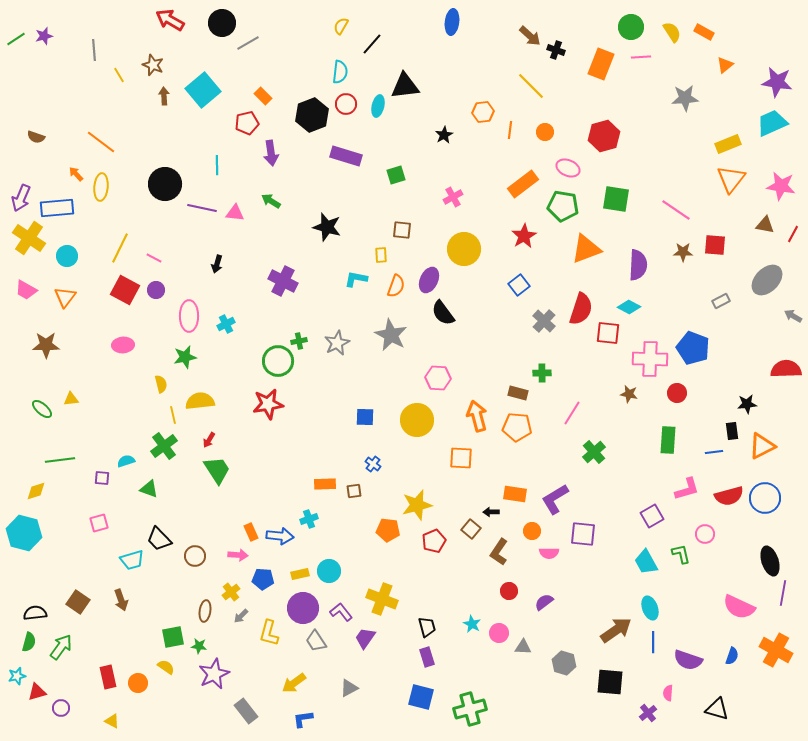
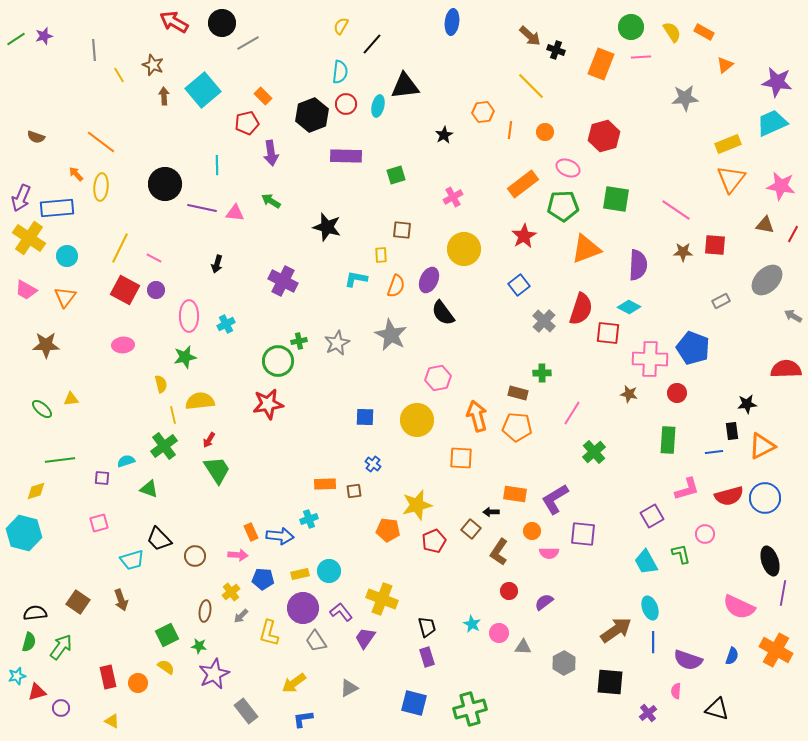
red arrow at (170, 20): moved 4 px right, 2 px down
purple rectangle at (346, 156): rotated 16 degrees counterclockwise
green pentagon at (563, 206): rotated 12 degrees counterclockwise
pink hexagon at (438, 378): rotated 15 degrees counterclockwise
green square at (173, 637): moved 6 px left, 2 px up; rotated 15 degrees counterclockwise
gray hexagon at (564, 663): rotated 15 degrees clockwise
pink semicircle at (668, 693): moved 8 px right, 2 px up
blue square at (421, 697): moved 7 px left, 6 px down
